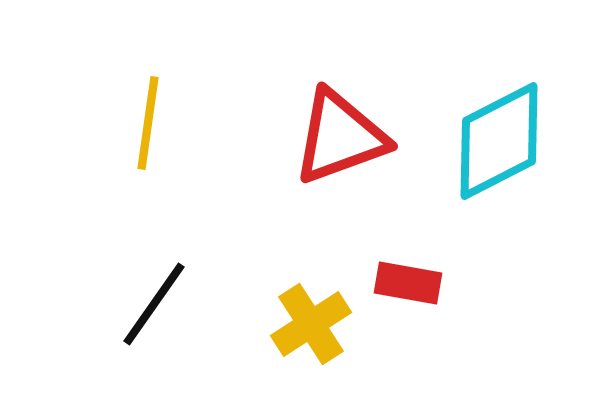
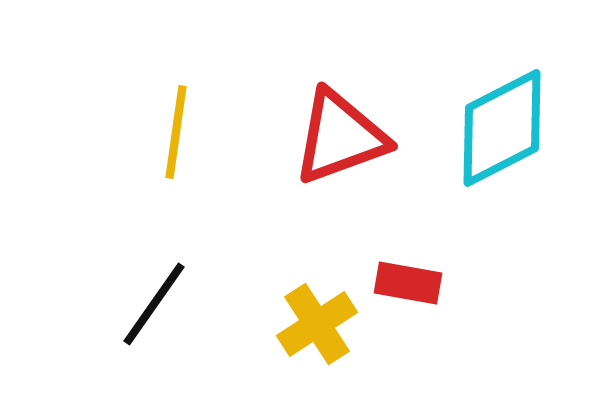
yellow line: moved 28 px right, 9 px down
cyan diamond: moved 3 px right, 13 px up
yellow cross: moved 6 px right
